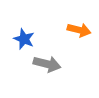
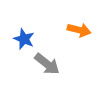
gray arrow: rotated 24 degrees clockwise
